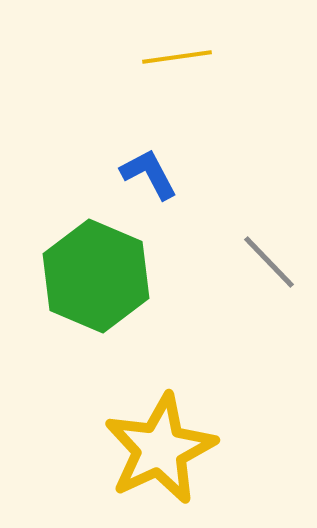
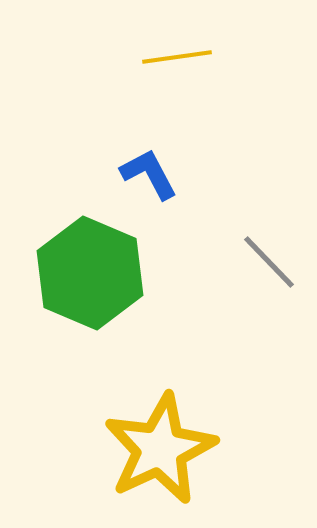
green hexagon: moved 6 px left, 3 px up
